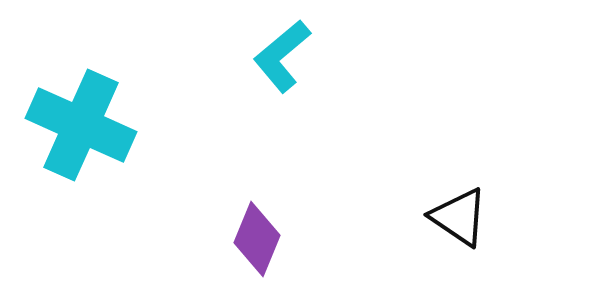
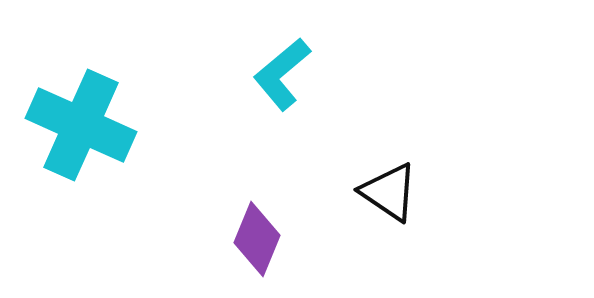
cyan L-shape: moved 18 px down
black triangle: moved 70 px left, 25 px up
